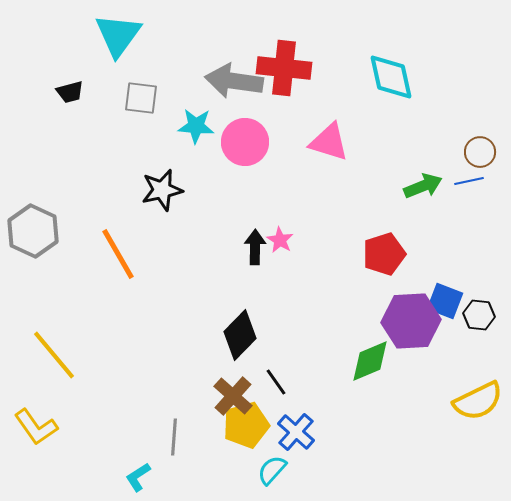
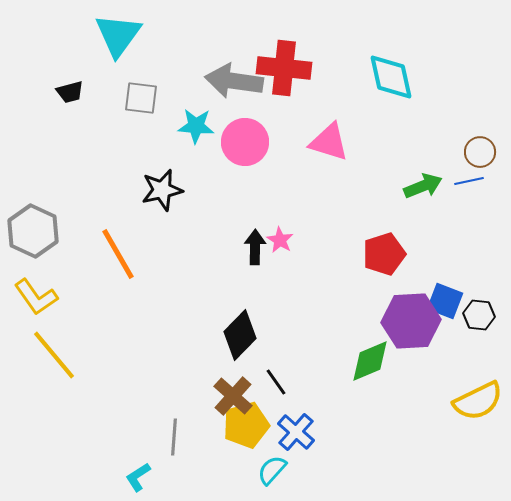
yellow L-shape: moved 130 px up
